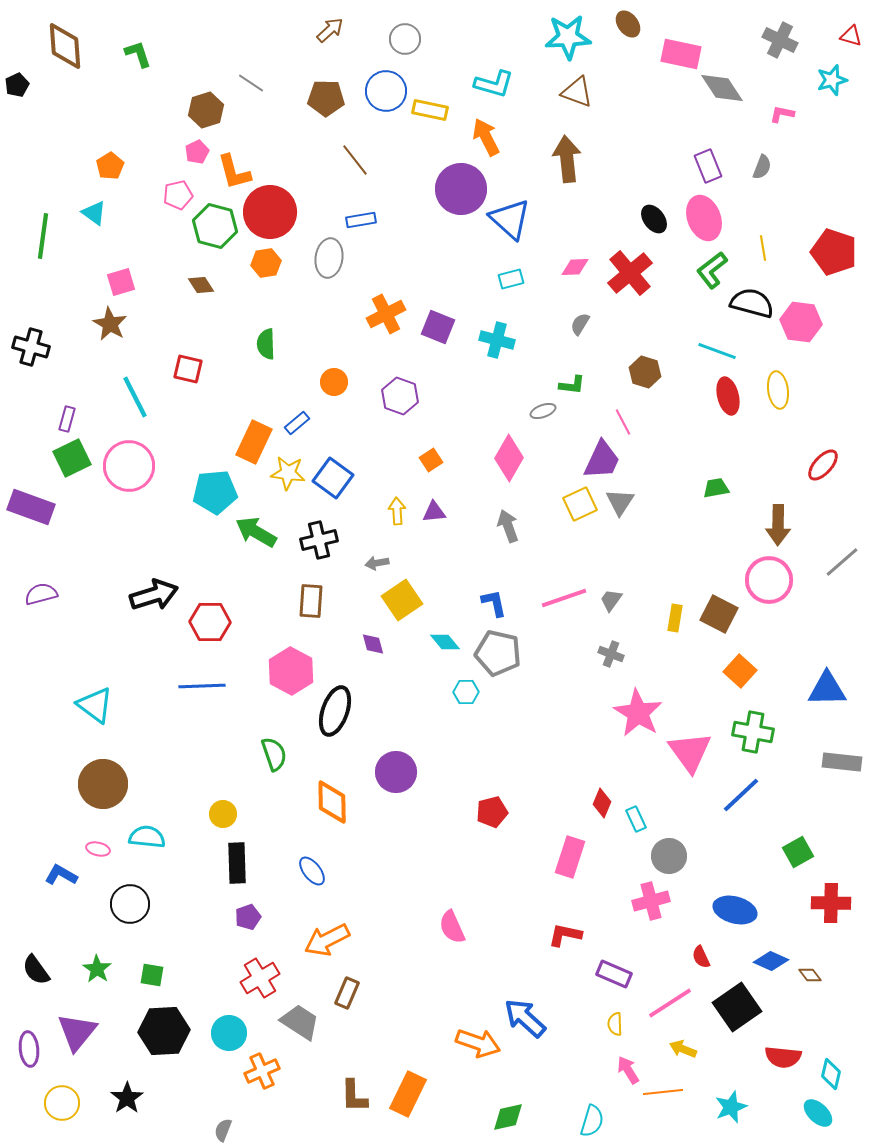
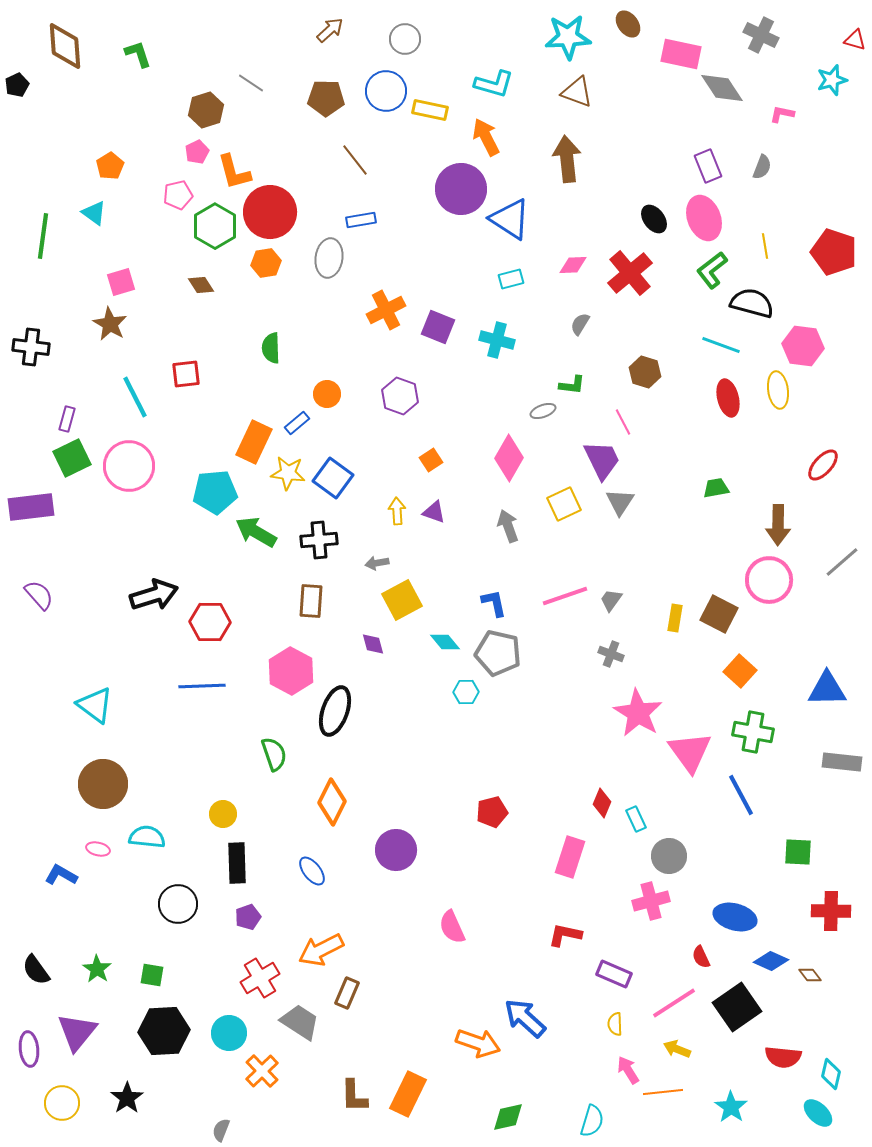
red triangle at (851, 36): moved 4 px right, 4 px down
gray cross at (780, 40): moved 19 px left, 5 px up
blue triangle at (510, 219): rotated 9 degrees counterclockwise
green hexagon at (215, 226): rotated 15 degrees clockwise
yellow line at (763, 248): moved 2 px right, 2 px up
pink diamond at (575, 267): moved 2 px left, 2 px up
orange cross at (386, 314): moved 4 px up
pink hexagon at (801, 322): moved 2 px right, 24 px down
green semicircle at (266, 344): moved 5 px right, 4 px down
black cross at (31, 347): rotated 9 degrees counterclockwise
cyan line at (717, 351): moved 4 px right, 6 px up
red square at (188, 369): moved 2 px left, 5 px down; rotated 20 degrees counterclockwise
orange circle at (334, 382): moved 7 px left, 12 px down
red ellipse at (728, 396): moved 2 px down
purple trapezoid at (602, 460): rotated 51 degrees counterclockwise
yellow square at (580, 504): moved 16 px left
purple rectangle at (31, 507): rotated 27 degrees counterclockwise
purple triangle at (434, 512): rotated 25 degrees clockwise
black cross at (319, 540): rotated 9 degrees clockwise
purple semicircle at (41, 594): moved 2 px left, 1 px down; rotated 64 degrees clockwise
pink line at (564, 598): moved 1 px right, 2 px up
yellow square at (402, 600): rotated 6 degrees clockwise
purple circle at (396, 772): moved 78 px down
blue line at (741, 795): rotated 75 degrees counterclockwise
orange diamond at (332, 802): rotated 27 degrees clockwise
green square at (798, 852): rotated 32 degrees clockwise
red cross at (831, 903): moved 8 px down
black circle at (130, 904): moved 48 px right
blue ellipse at (735, 910): moved 7 px down
orange arrow at (327, 940): moved 6 px left, 10 px down
pink line at (670, 1003): moved 4 px right
yellow arrow at (683, 1049): moved 6 px left
orange cross at (262, 1071): rotated 20 degrees counterclockwise
cyan star at (731, 1107): rotated 16 degrees counterclockwise
gray semicircle at (223, 1130): moved 2 px left
